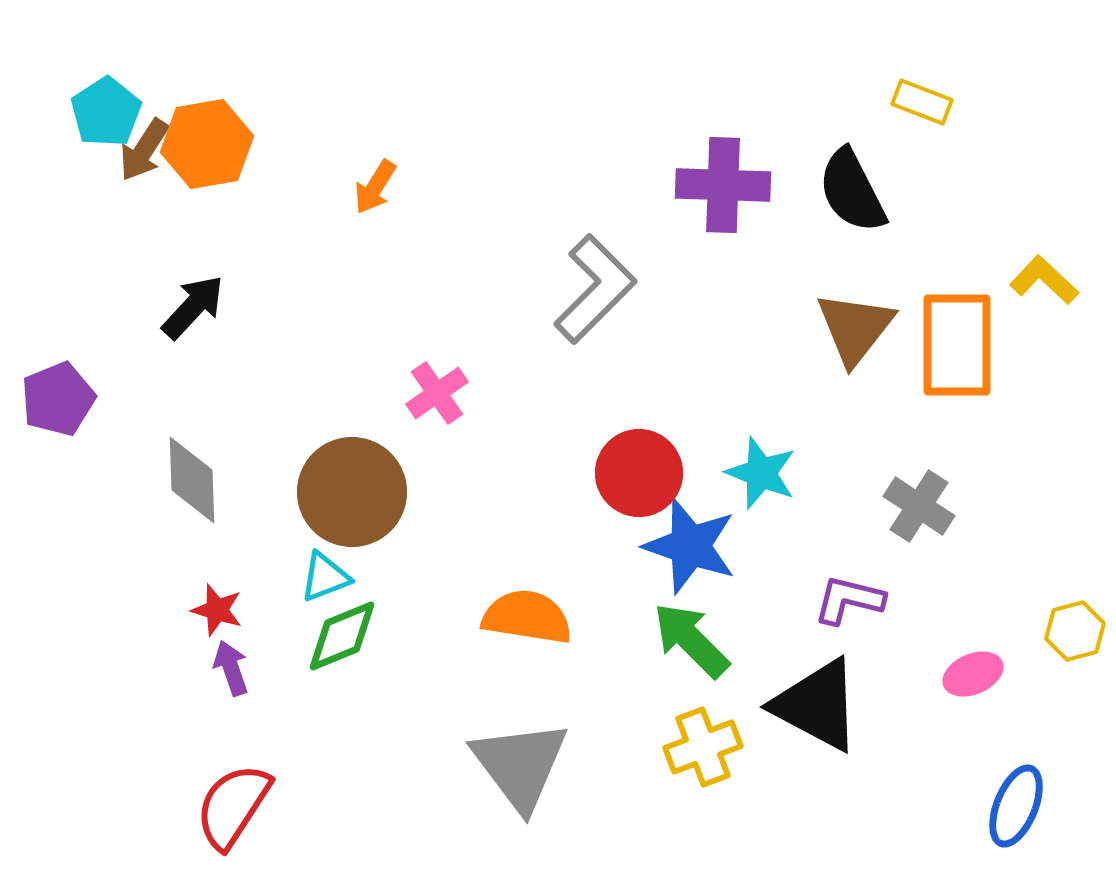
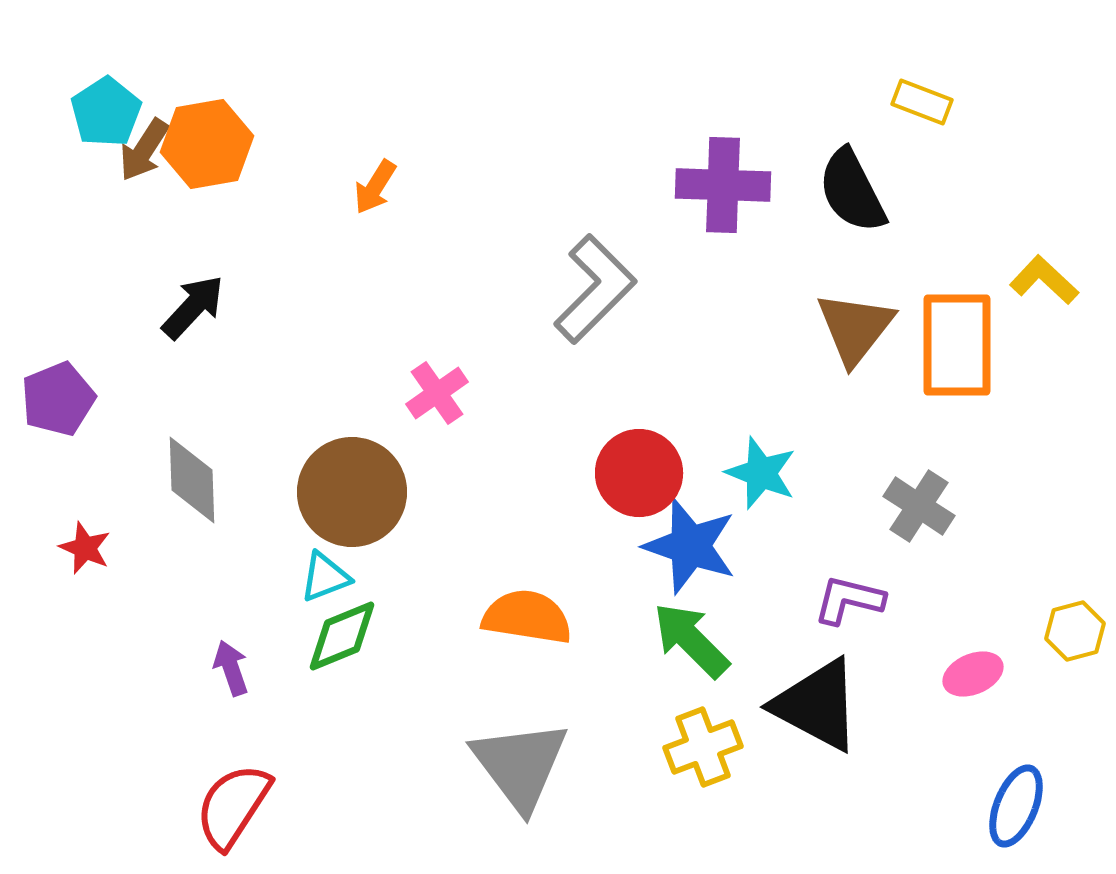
red star: moved 132 px left, 62 px up; rotated 6 degrees clockwise
